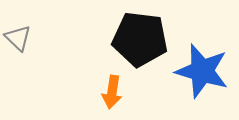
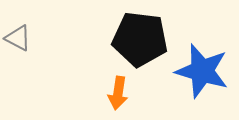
gray triangle: rotated 16 degrees counterclockwise
orange arrow: moved 6 px right, 1 px down
